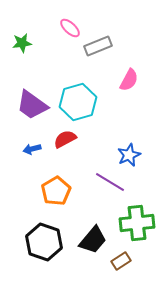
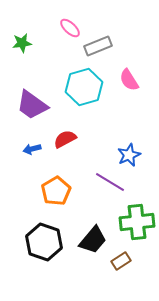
pink semicircle: rotated 120 degrees clockwise
cyan hexagon: moved 6 px right, 15 px up
green cross: moved 1 px up
